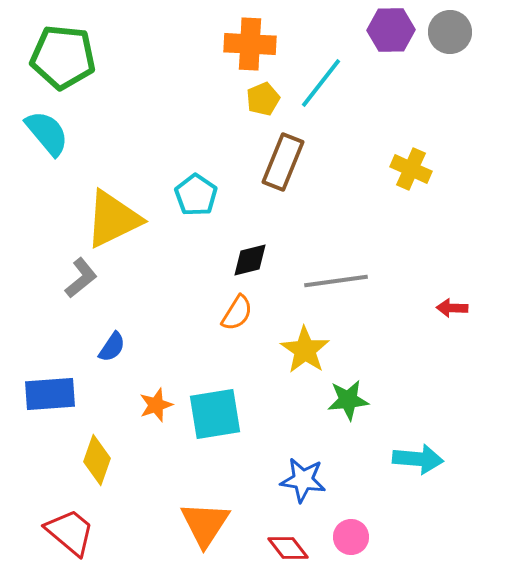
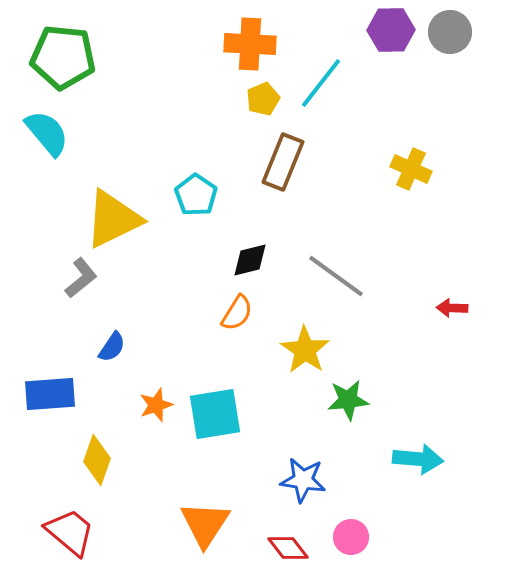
gray line: moved 5 px up; rotated 44 degrees clockwise
